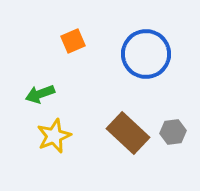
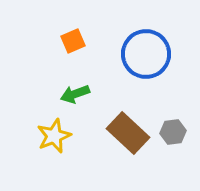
green arrow: moved 35 px right
